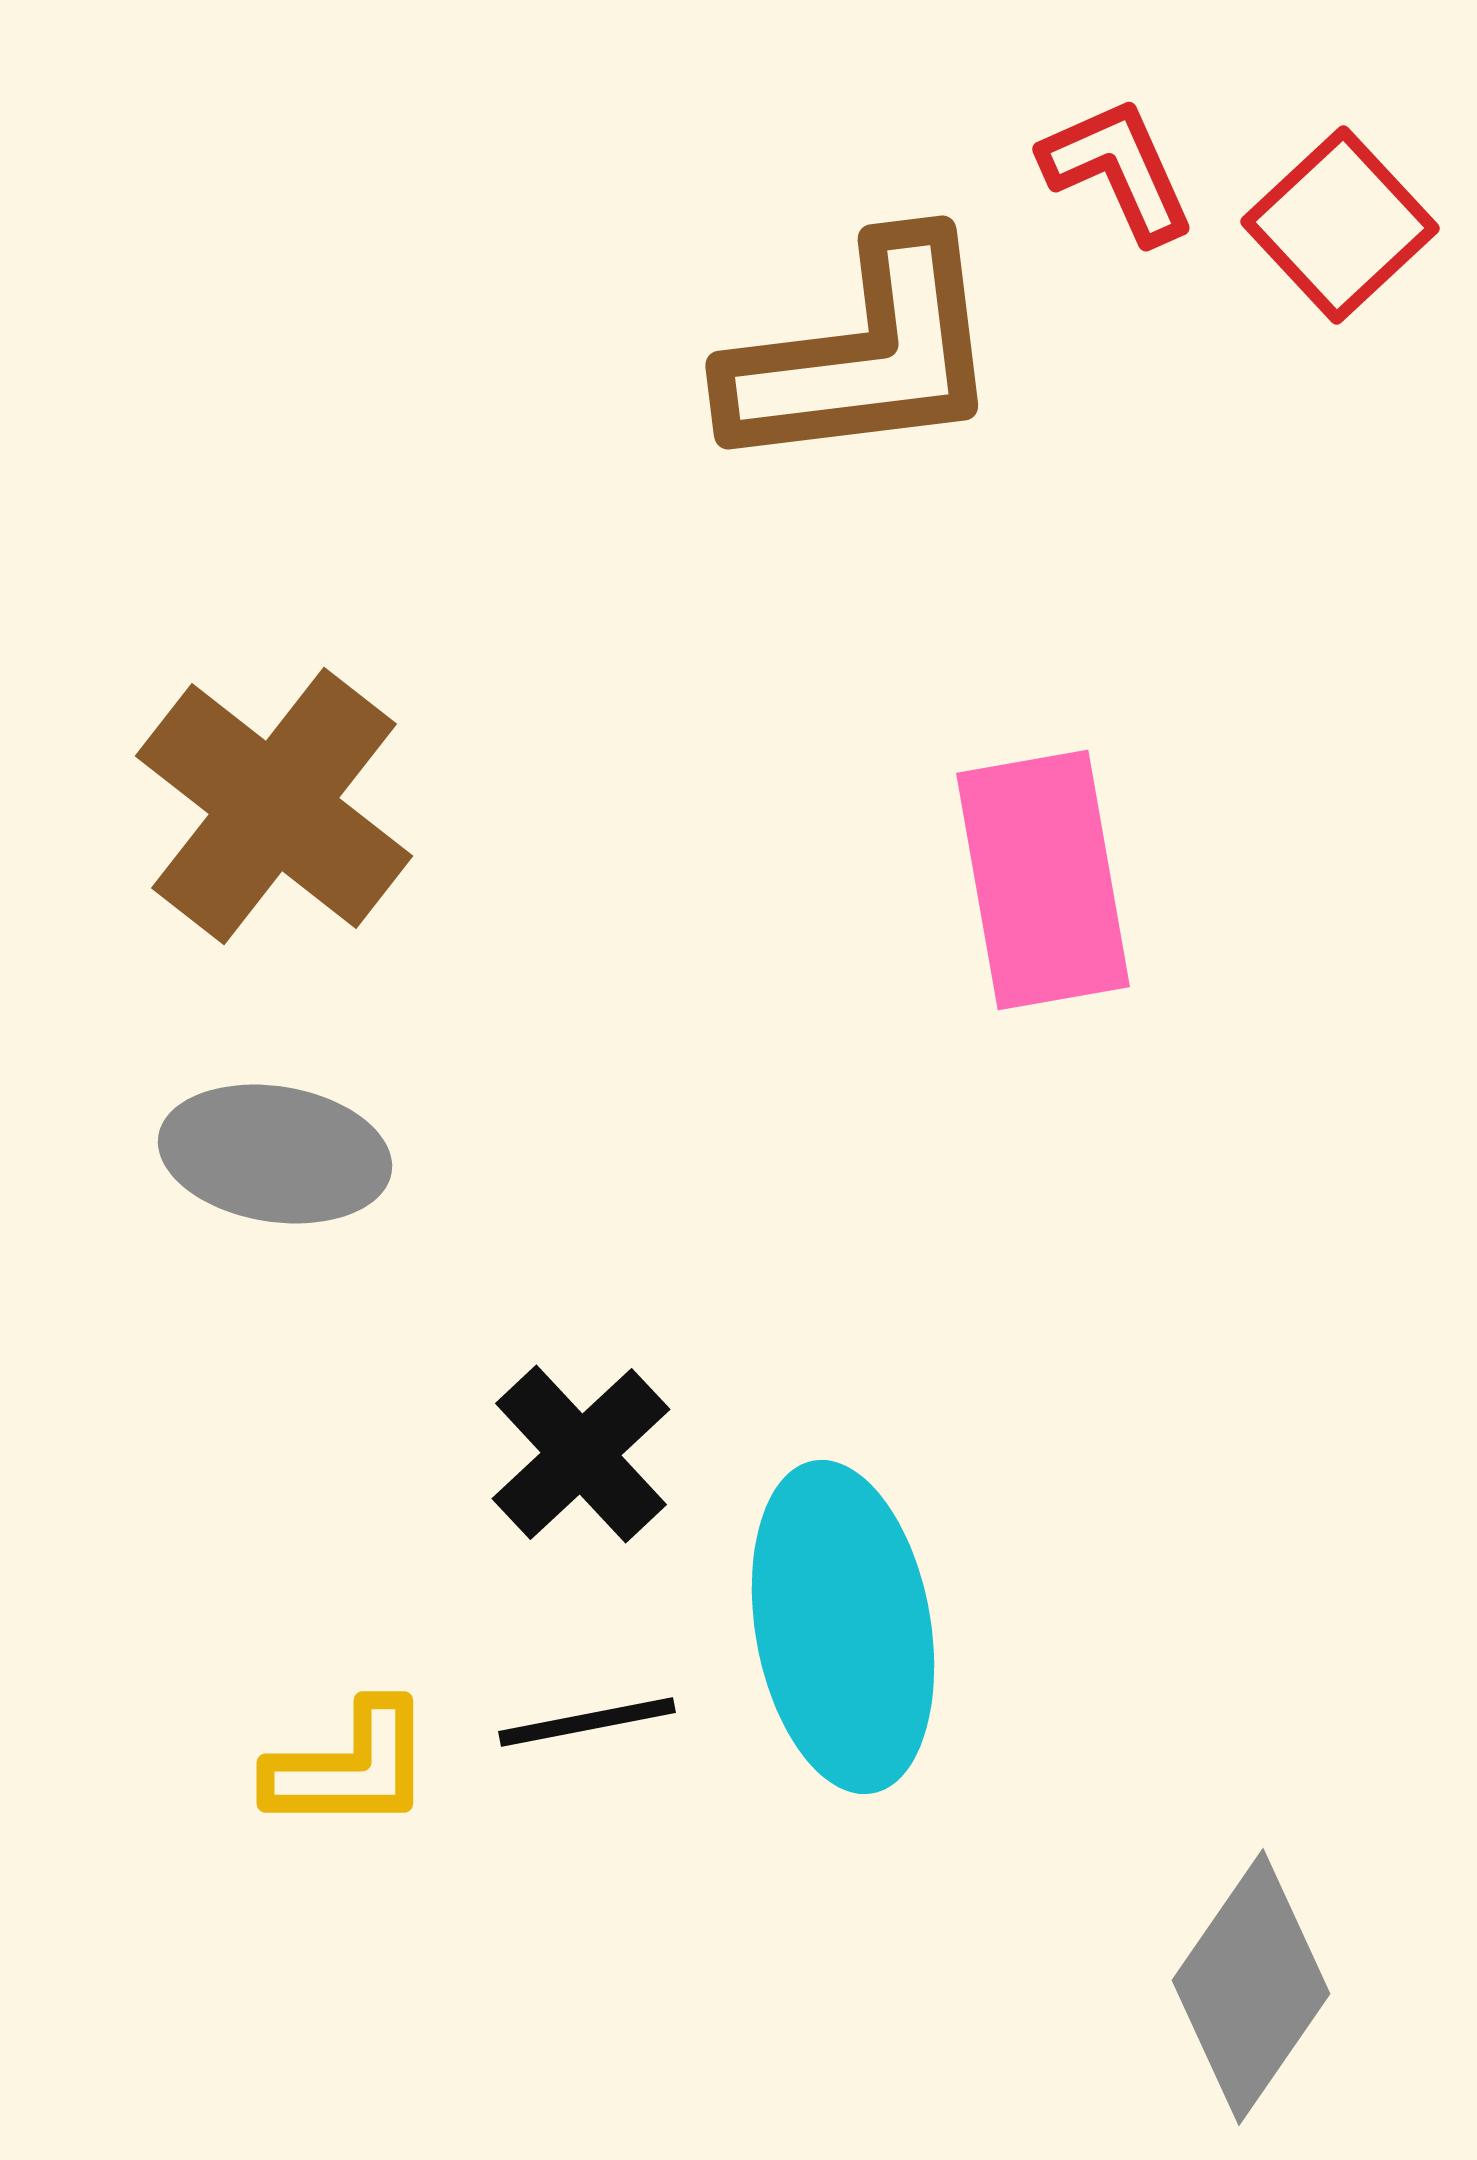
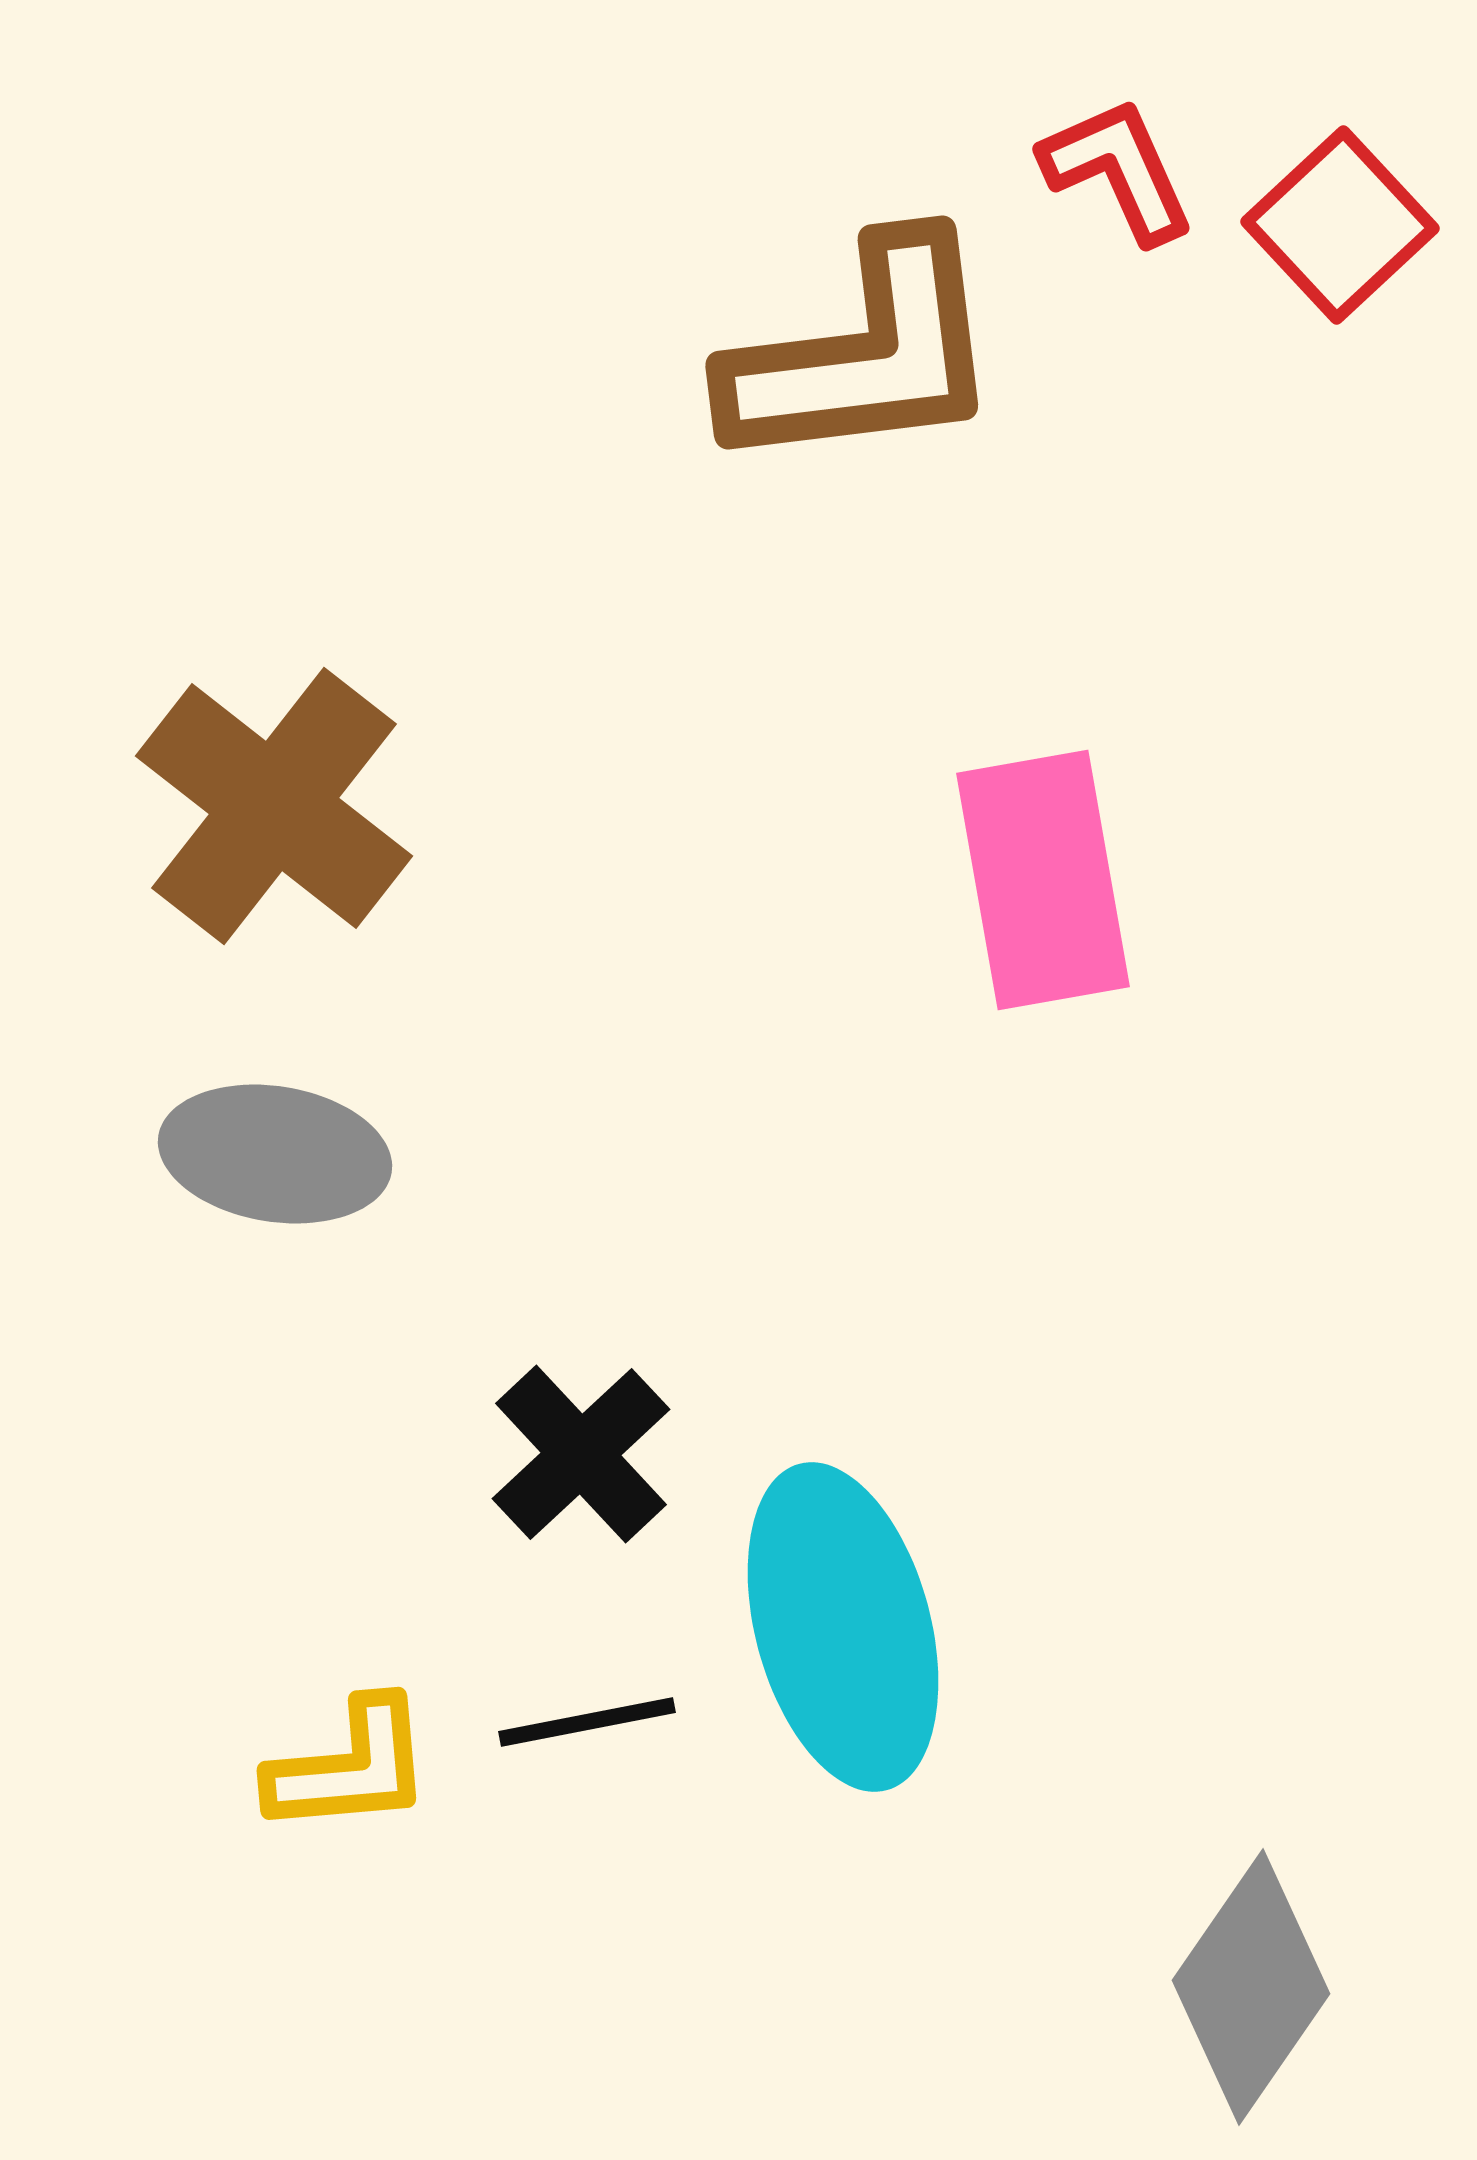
cyan ellipse: rotated 5 degrees counterclockwise
yellow L-shape: rotated 5 degrees counterclockwise
